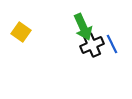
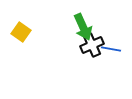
blue line: moved 1 px left, 5 px down; rotated 54 degrees counterclockwise
